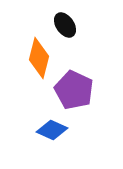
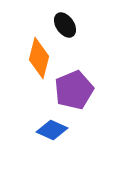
purple pentagon: rotated 24 degrees clockwise
